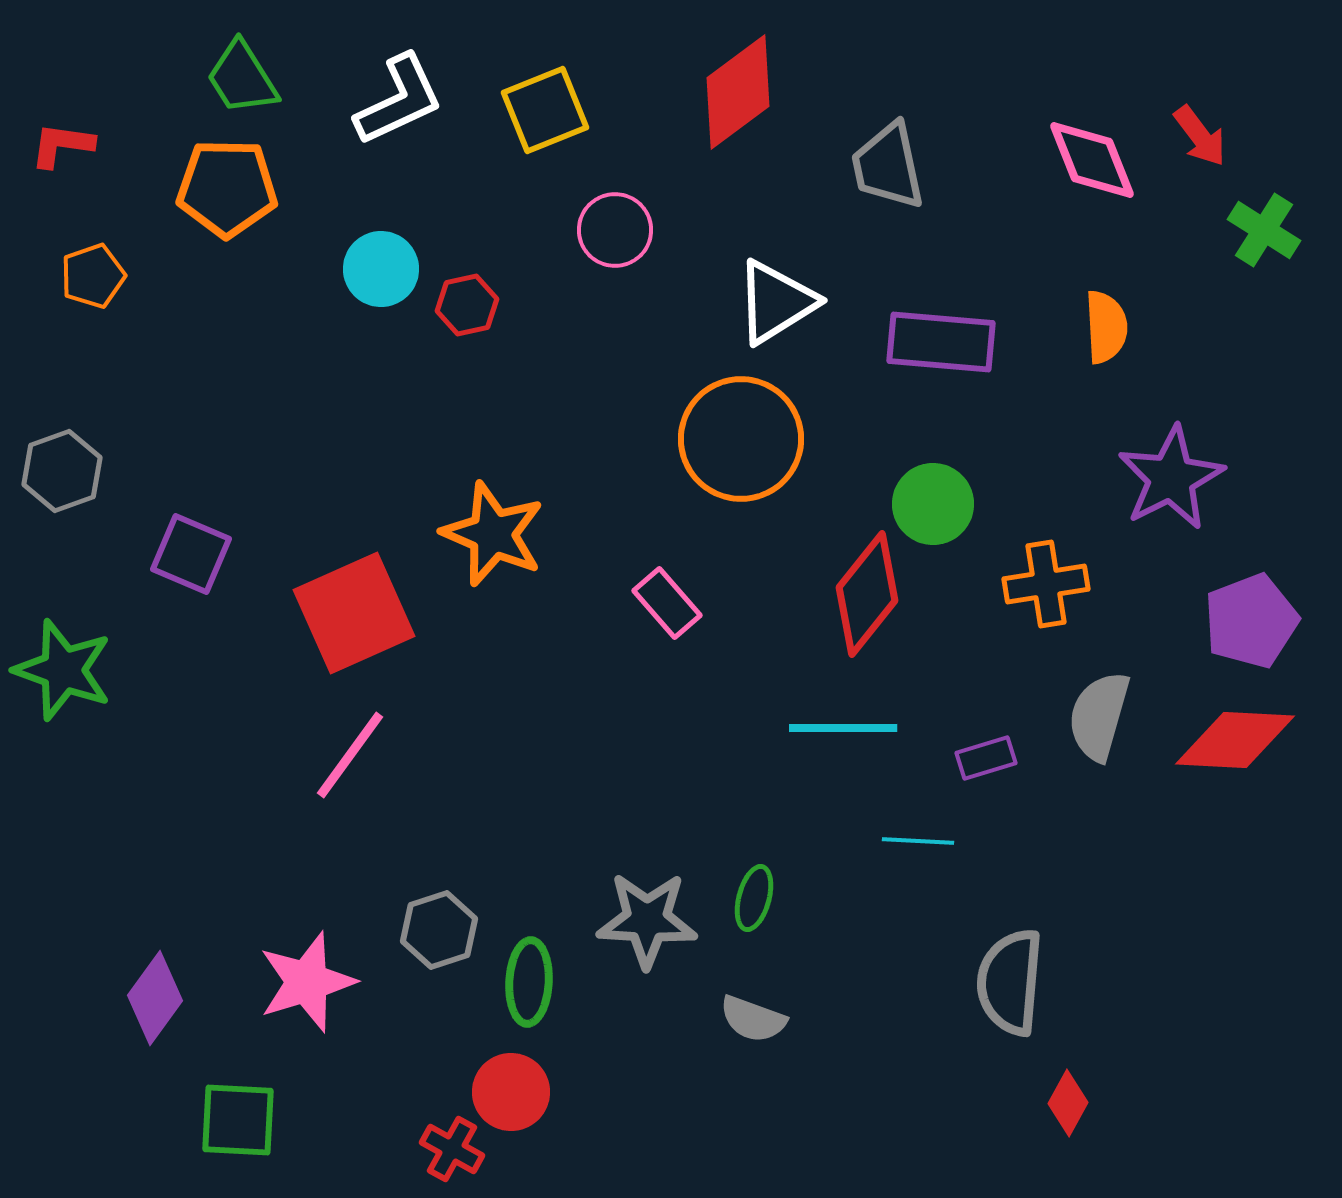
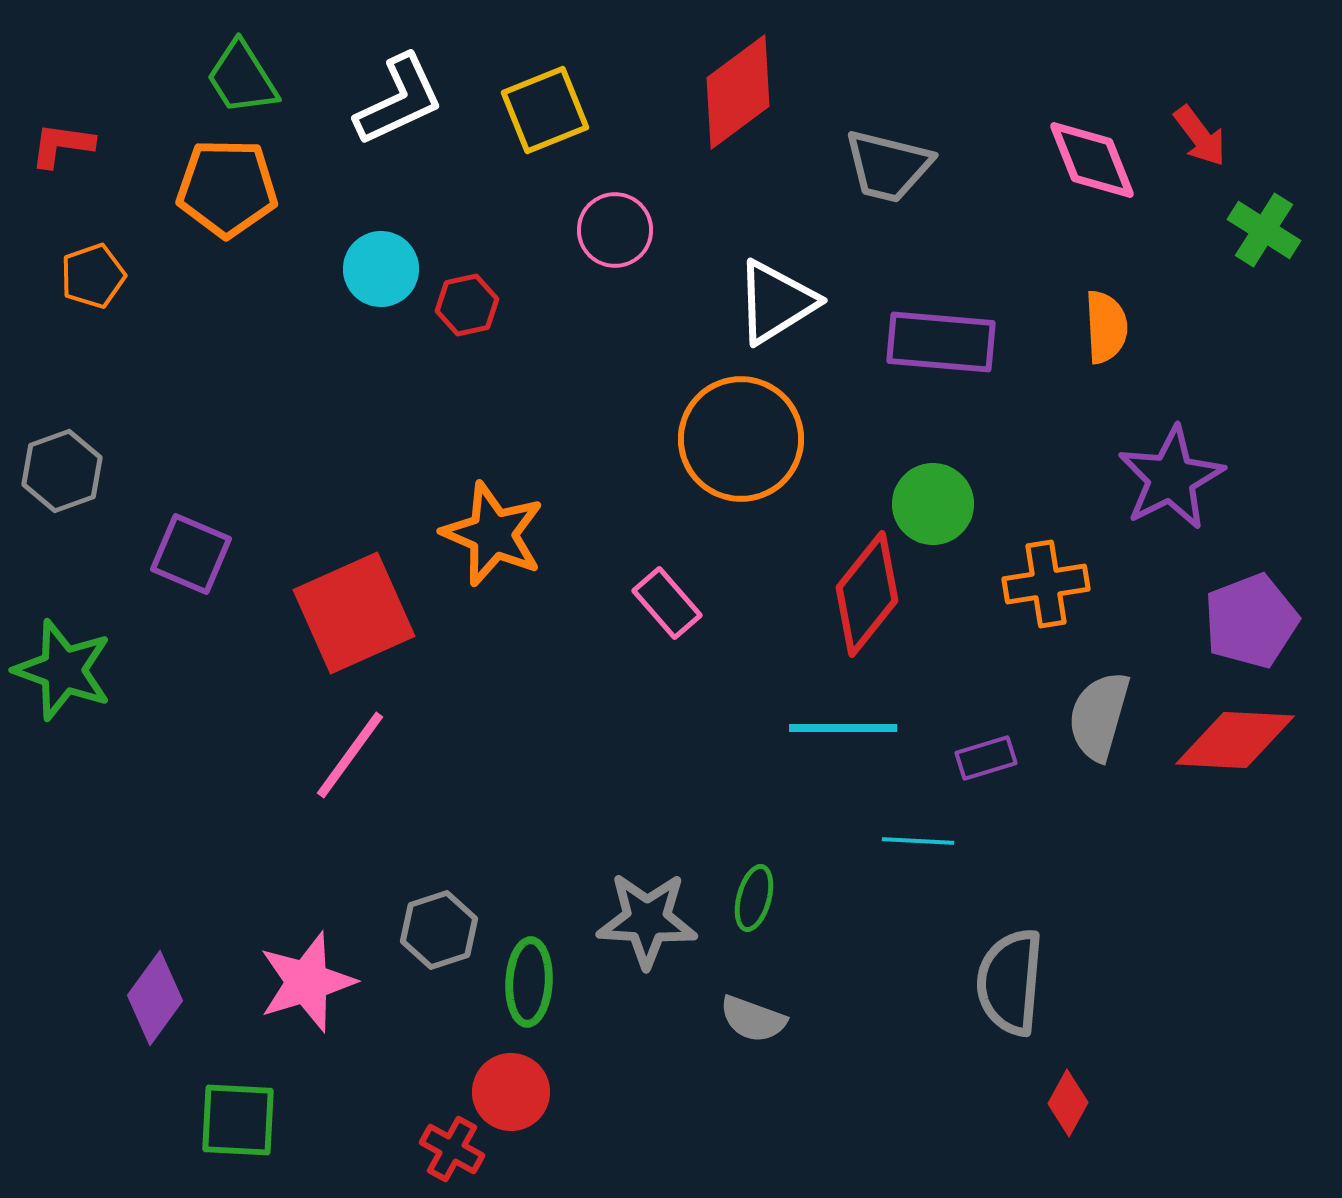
gray trapezoid at (888, 166): rotated 64 degrees counterclockwise
